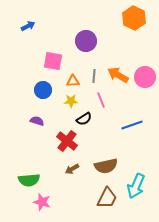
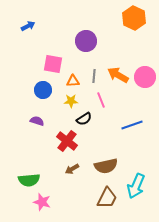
pink square: moved 3 px down
